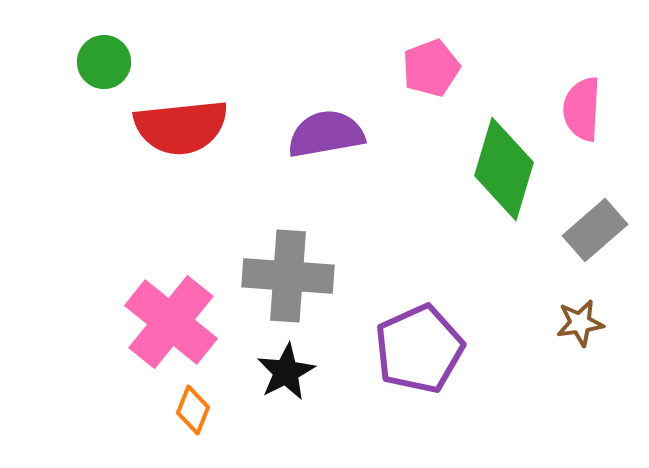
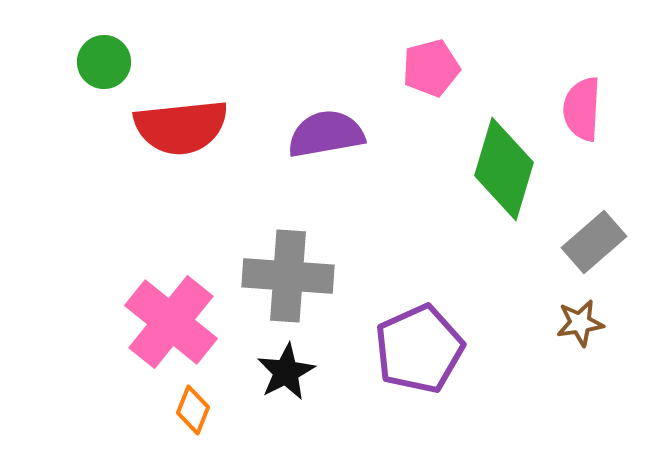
pink pentagon: rotated 6 degrees clockwise
gray rectangle: moved 1 px left, 12 px down
